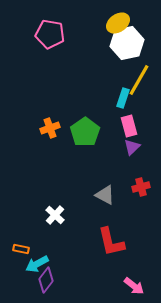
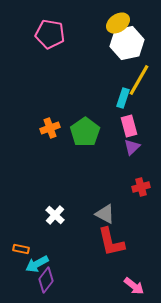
gray triangle: moved 19 px down
